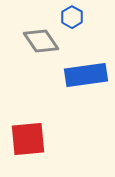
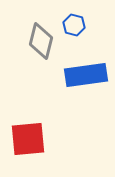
blue hexagon: moved 2 px right, 8 px down; rotated 15 degrees counterclockwise
gray diamond: rotated 48 degrees clockwise
